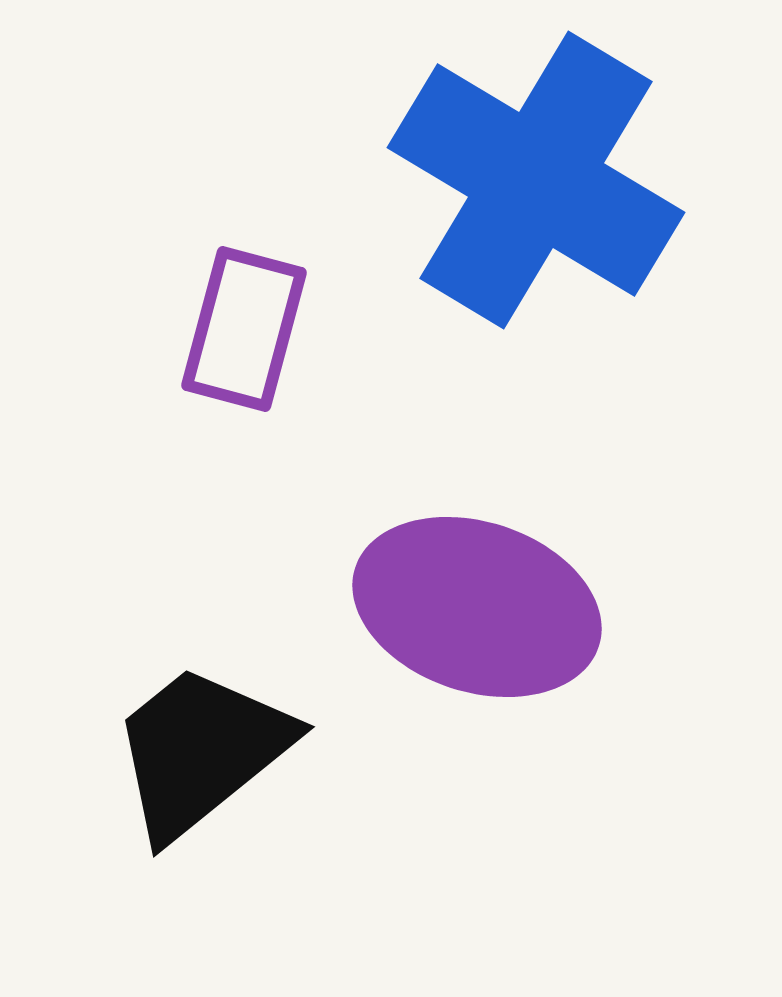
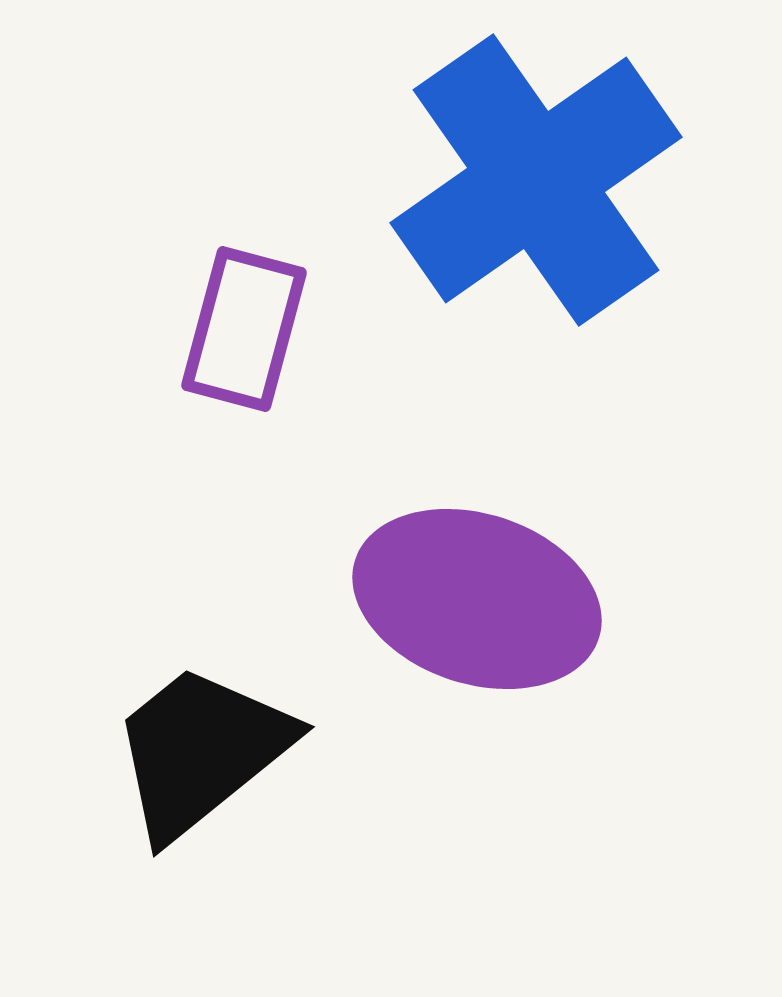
blue cross: rotated 24 degrees clockwise
purple ellipse: moved 8 px up
